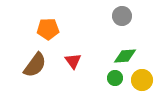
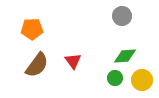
orange pentagon: moved 16 px left
brown semicircle: moved 2 px right
